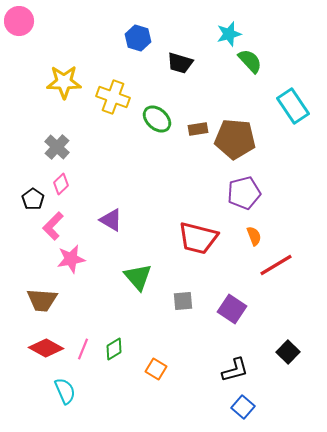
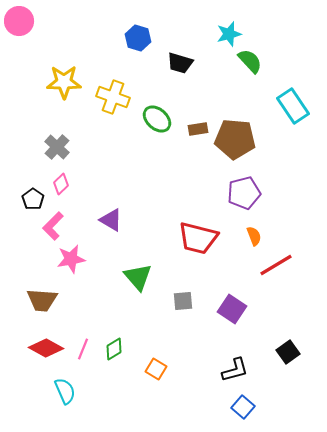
black square: rotated 10 degrees clockwise
